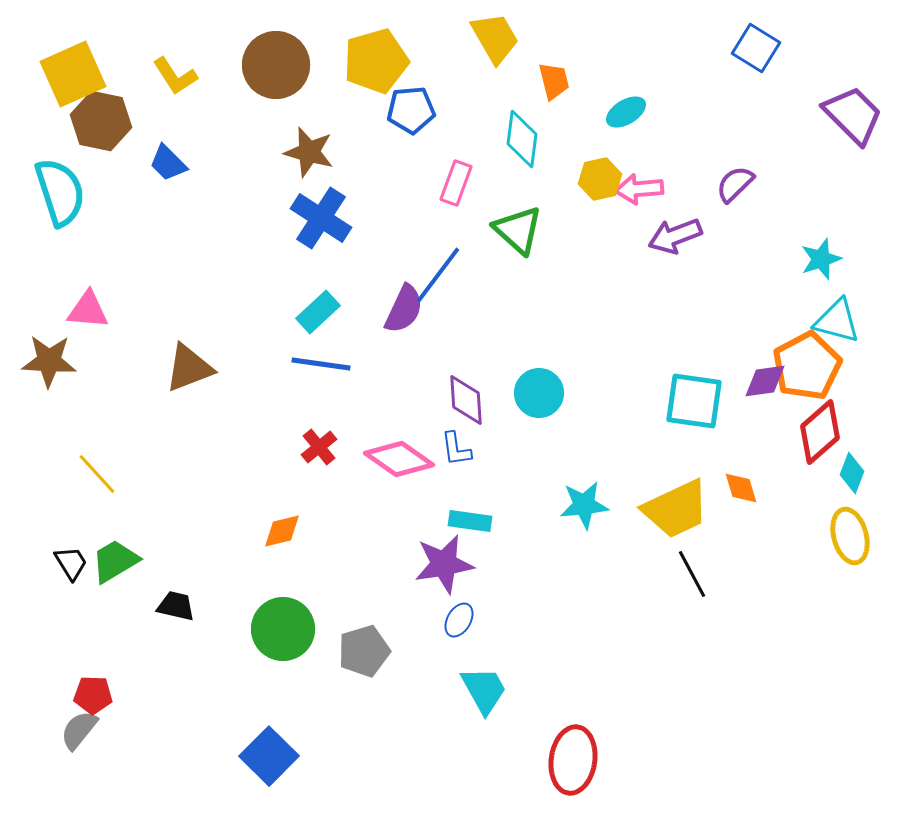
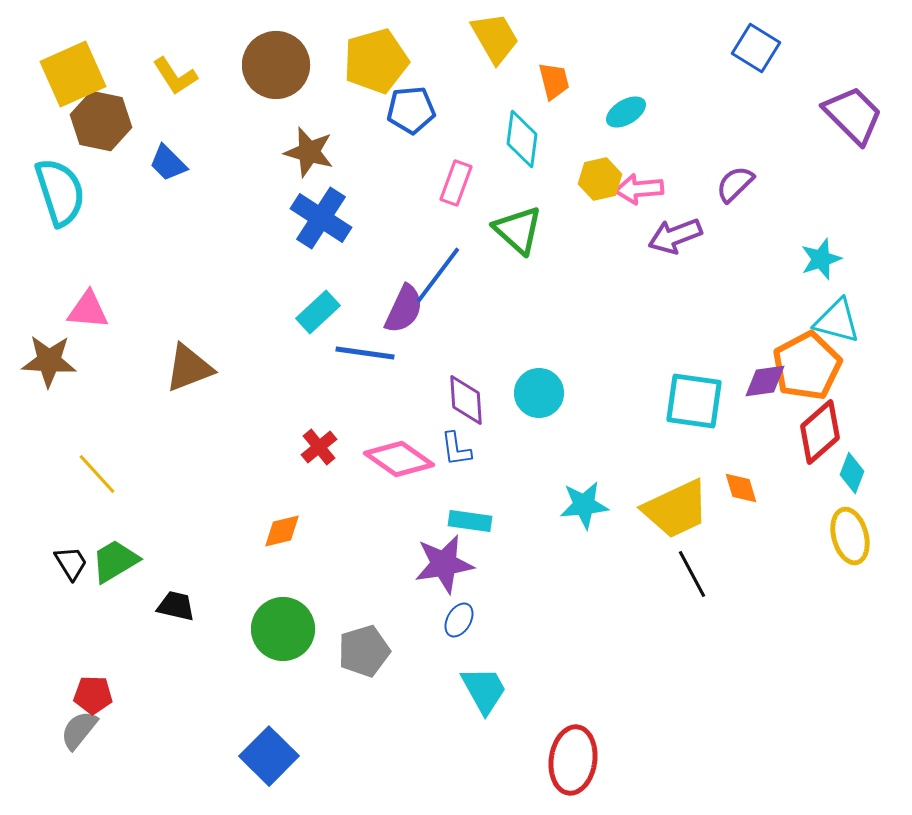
blue line at (321, 364): moved 44 px right, 11 px up
